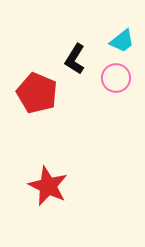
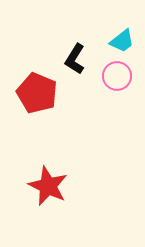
pink circle: moved 1 px right, 2 px up
